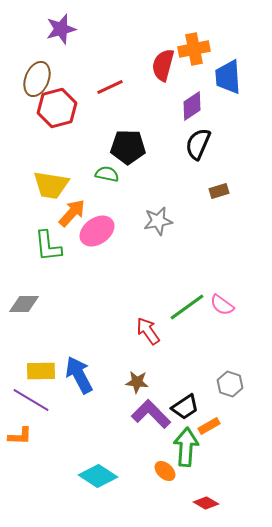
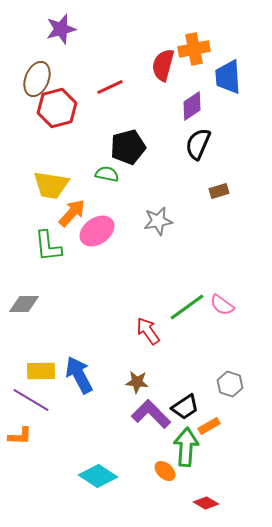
black pentagon: rotated 16 degrees counterclockwise
